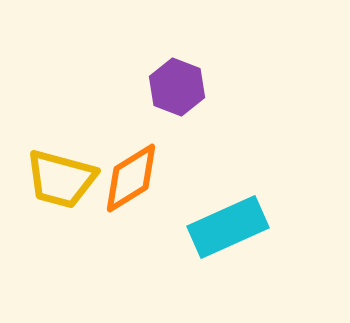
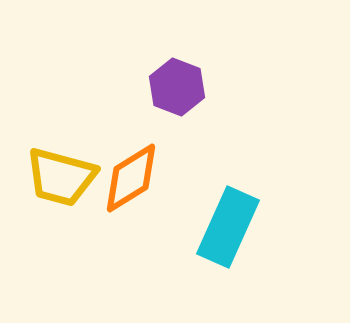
yellow trapezoid: moved 2 px up
cyan rectangle: rotated 42 degrees counterclockwise
